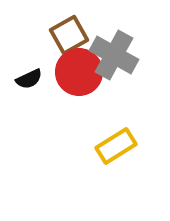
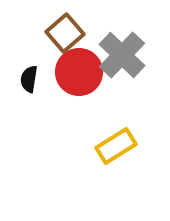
brown square: moved 4 px left, 2 px up; rotated 12 degrees counterclockwise
gray cross: moved 8 px right; rotated 15 degrees clockwise
black semicircle: rotated 124 degrees clockwise
